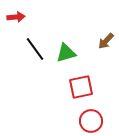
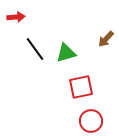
brown arrow: moved 2 px up
